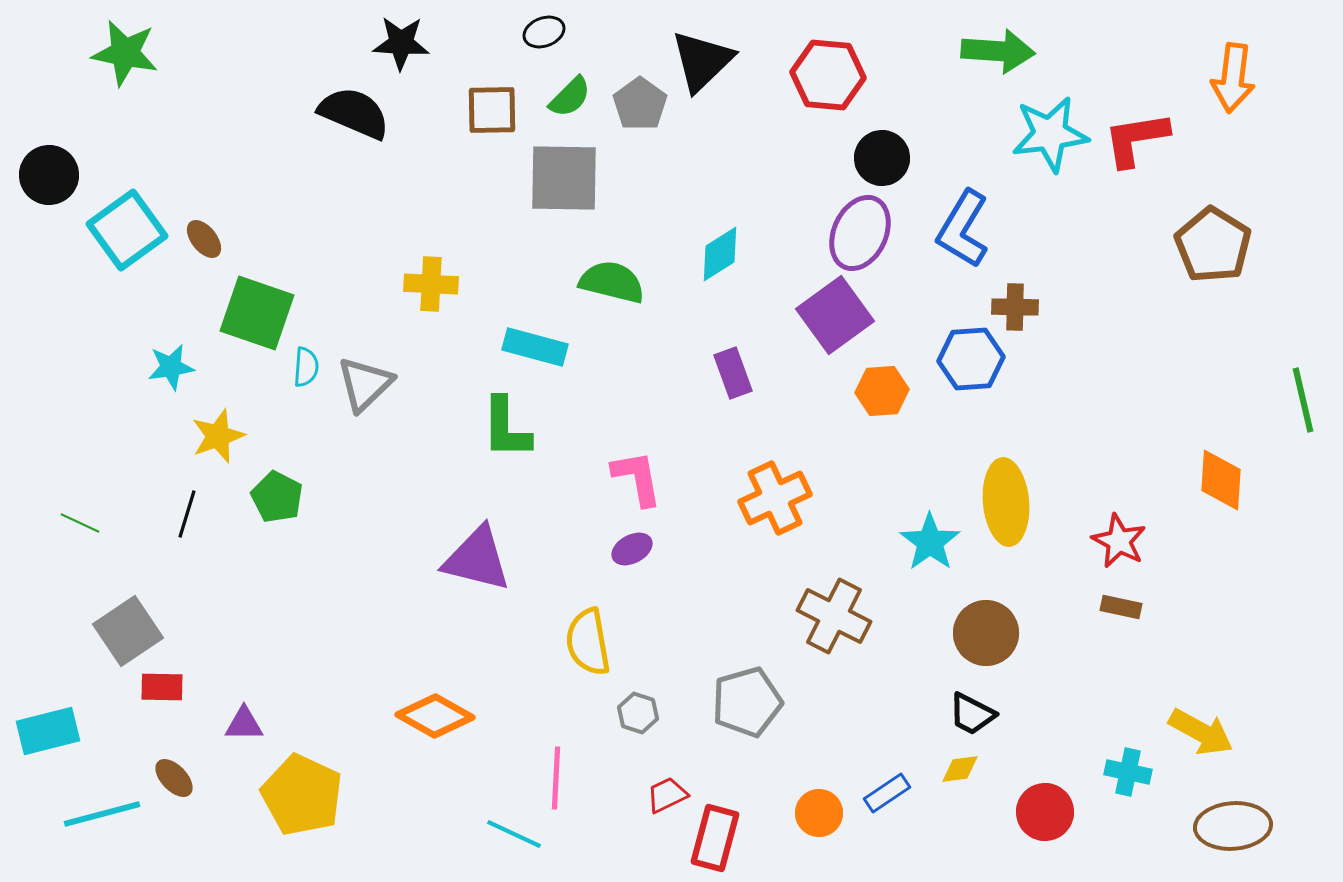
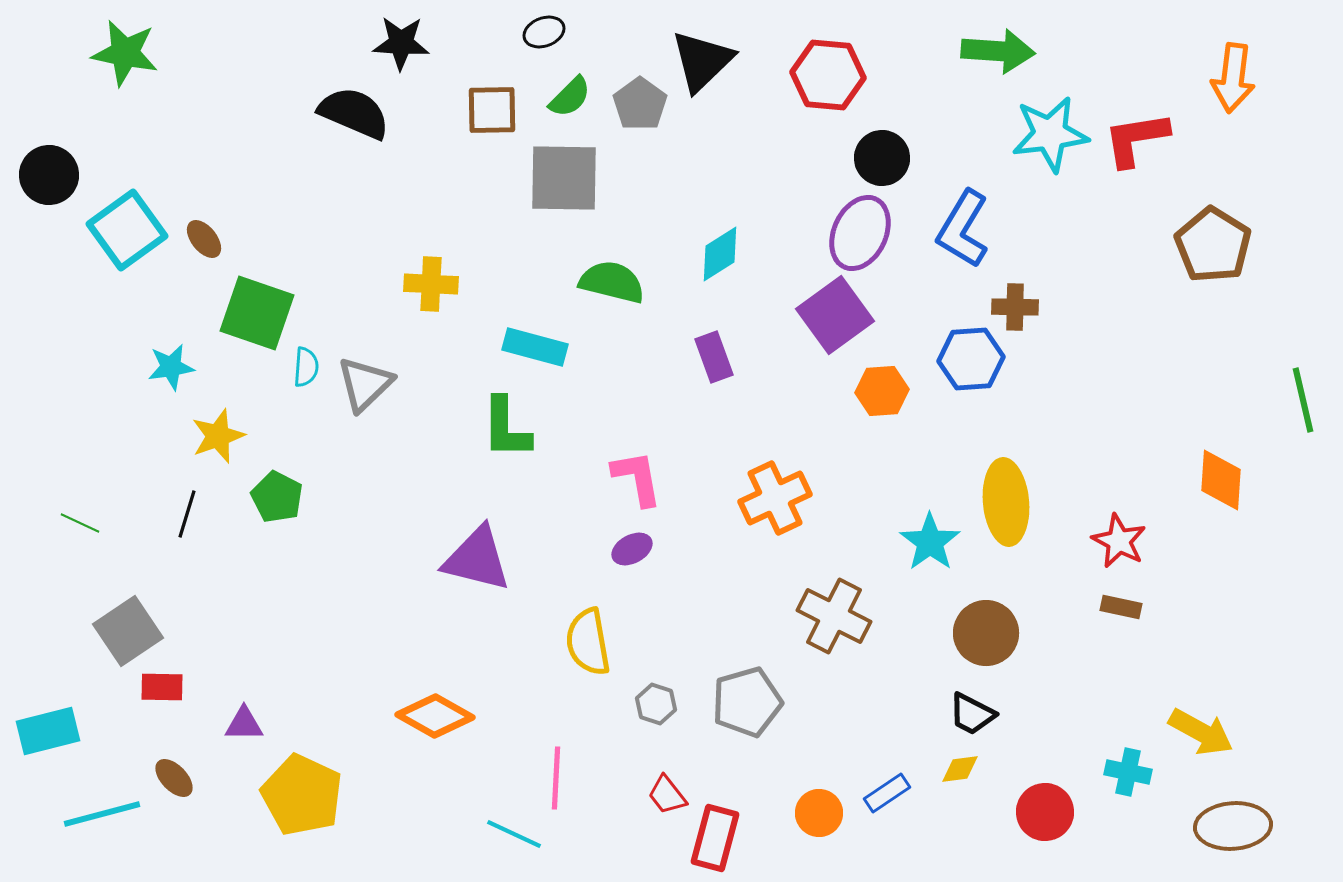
purple rectangle at (733, 373): moved 19 px left, 16 px up
gray hexagon at (638, 713): moved 18 px right, 9 px up
red trapezoid at (667, 795): rotated 102 degrees counterclockwise
